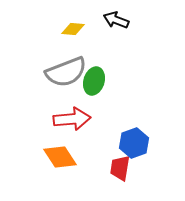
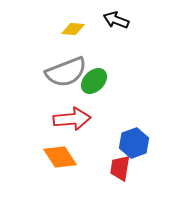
green ellipse: rotated 28 degrees clockwise
